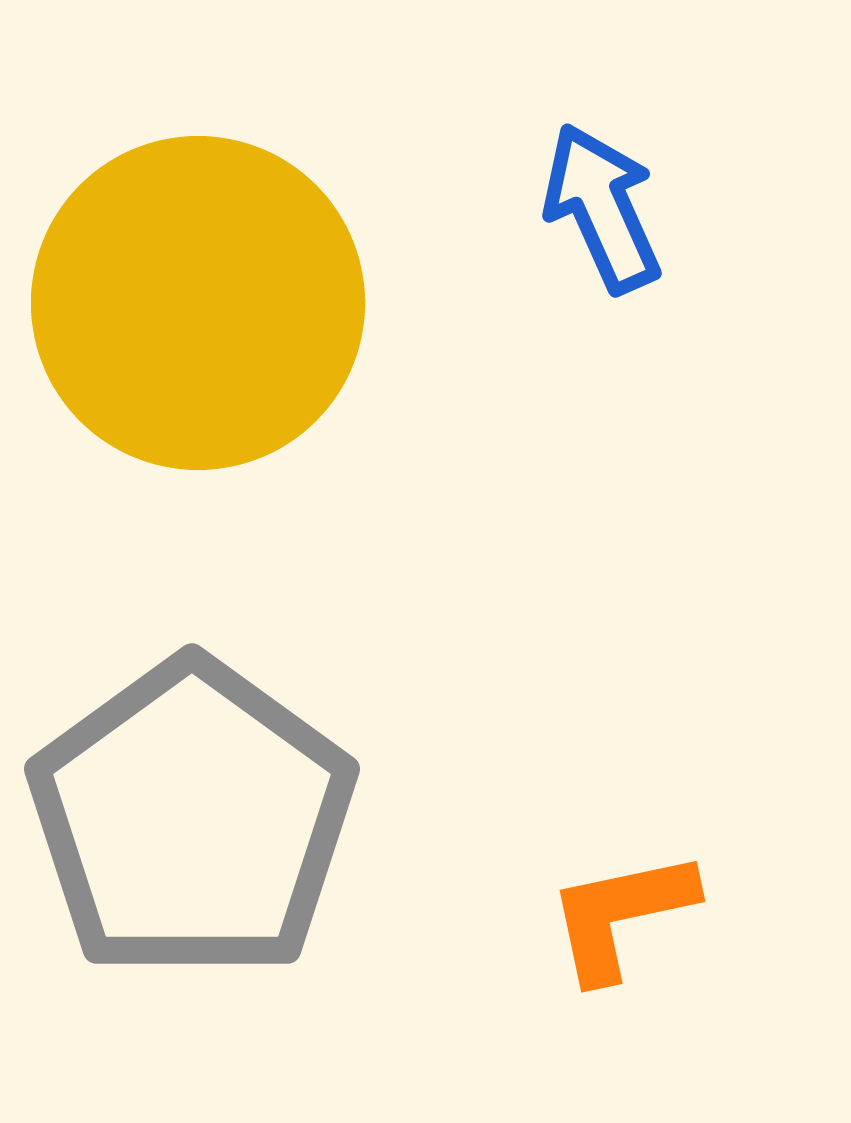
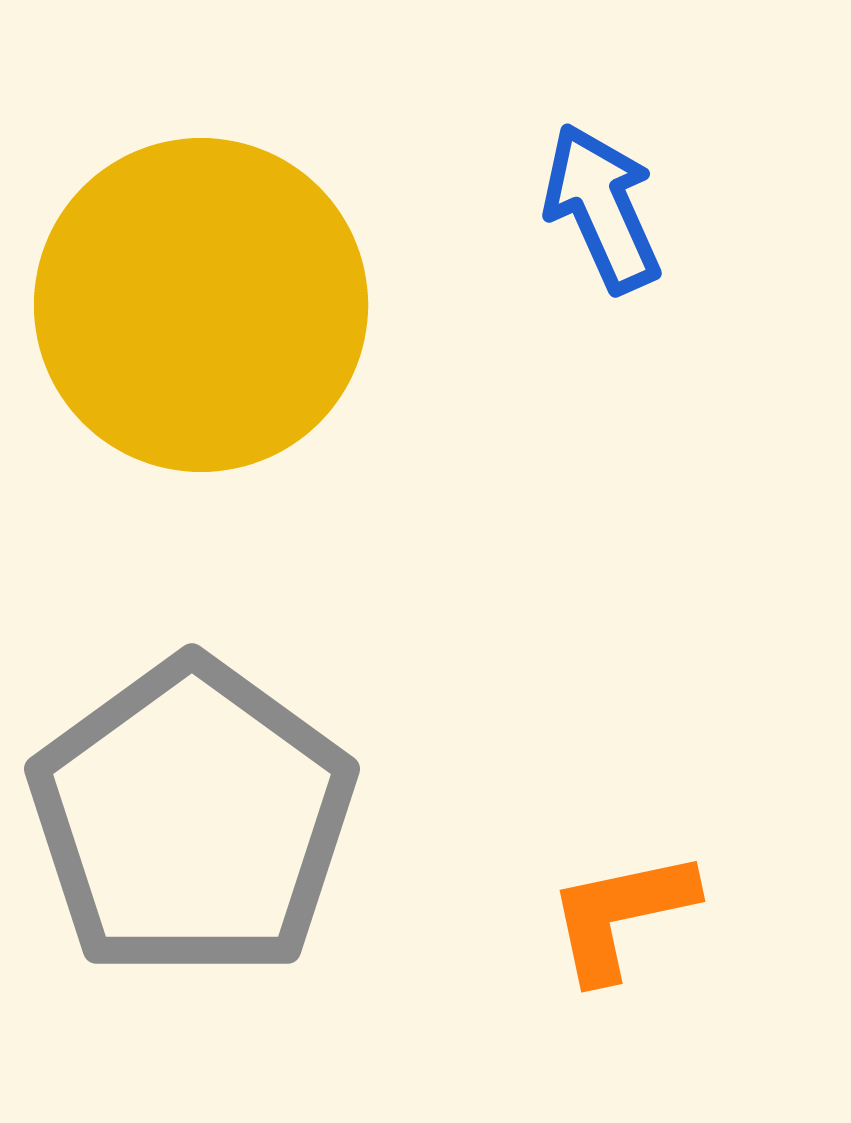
yellow circle: moved 3 px right, 2 px down
